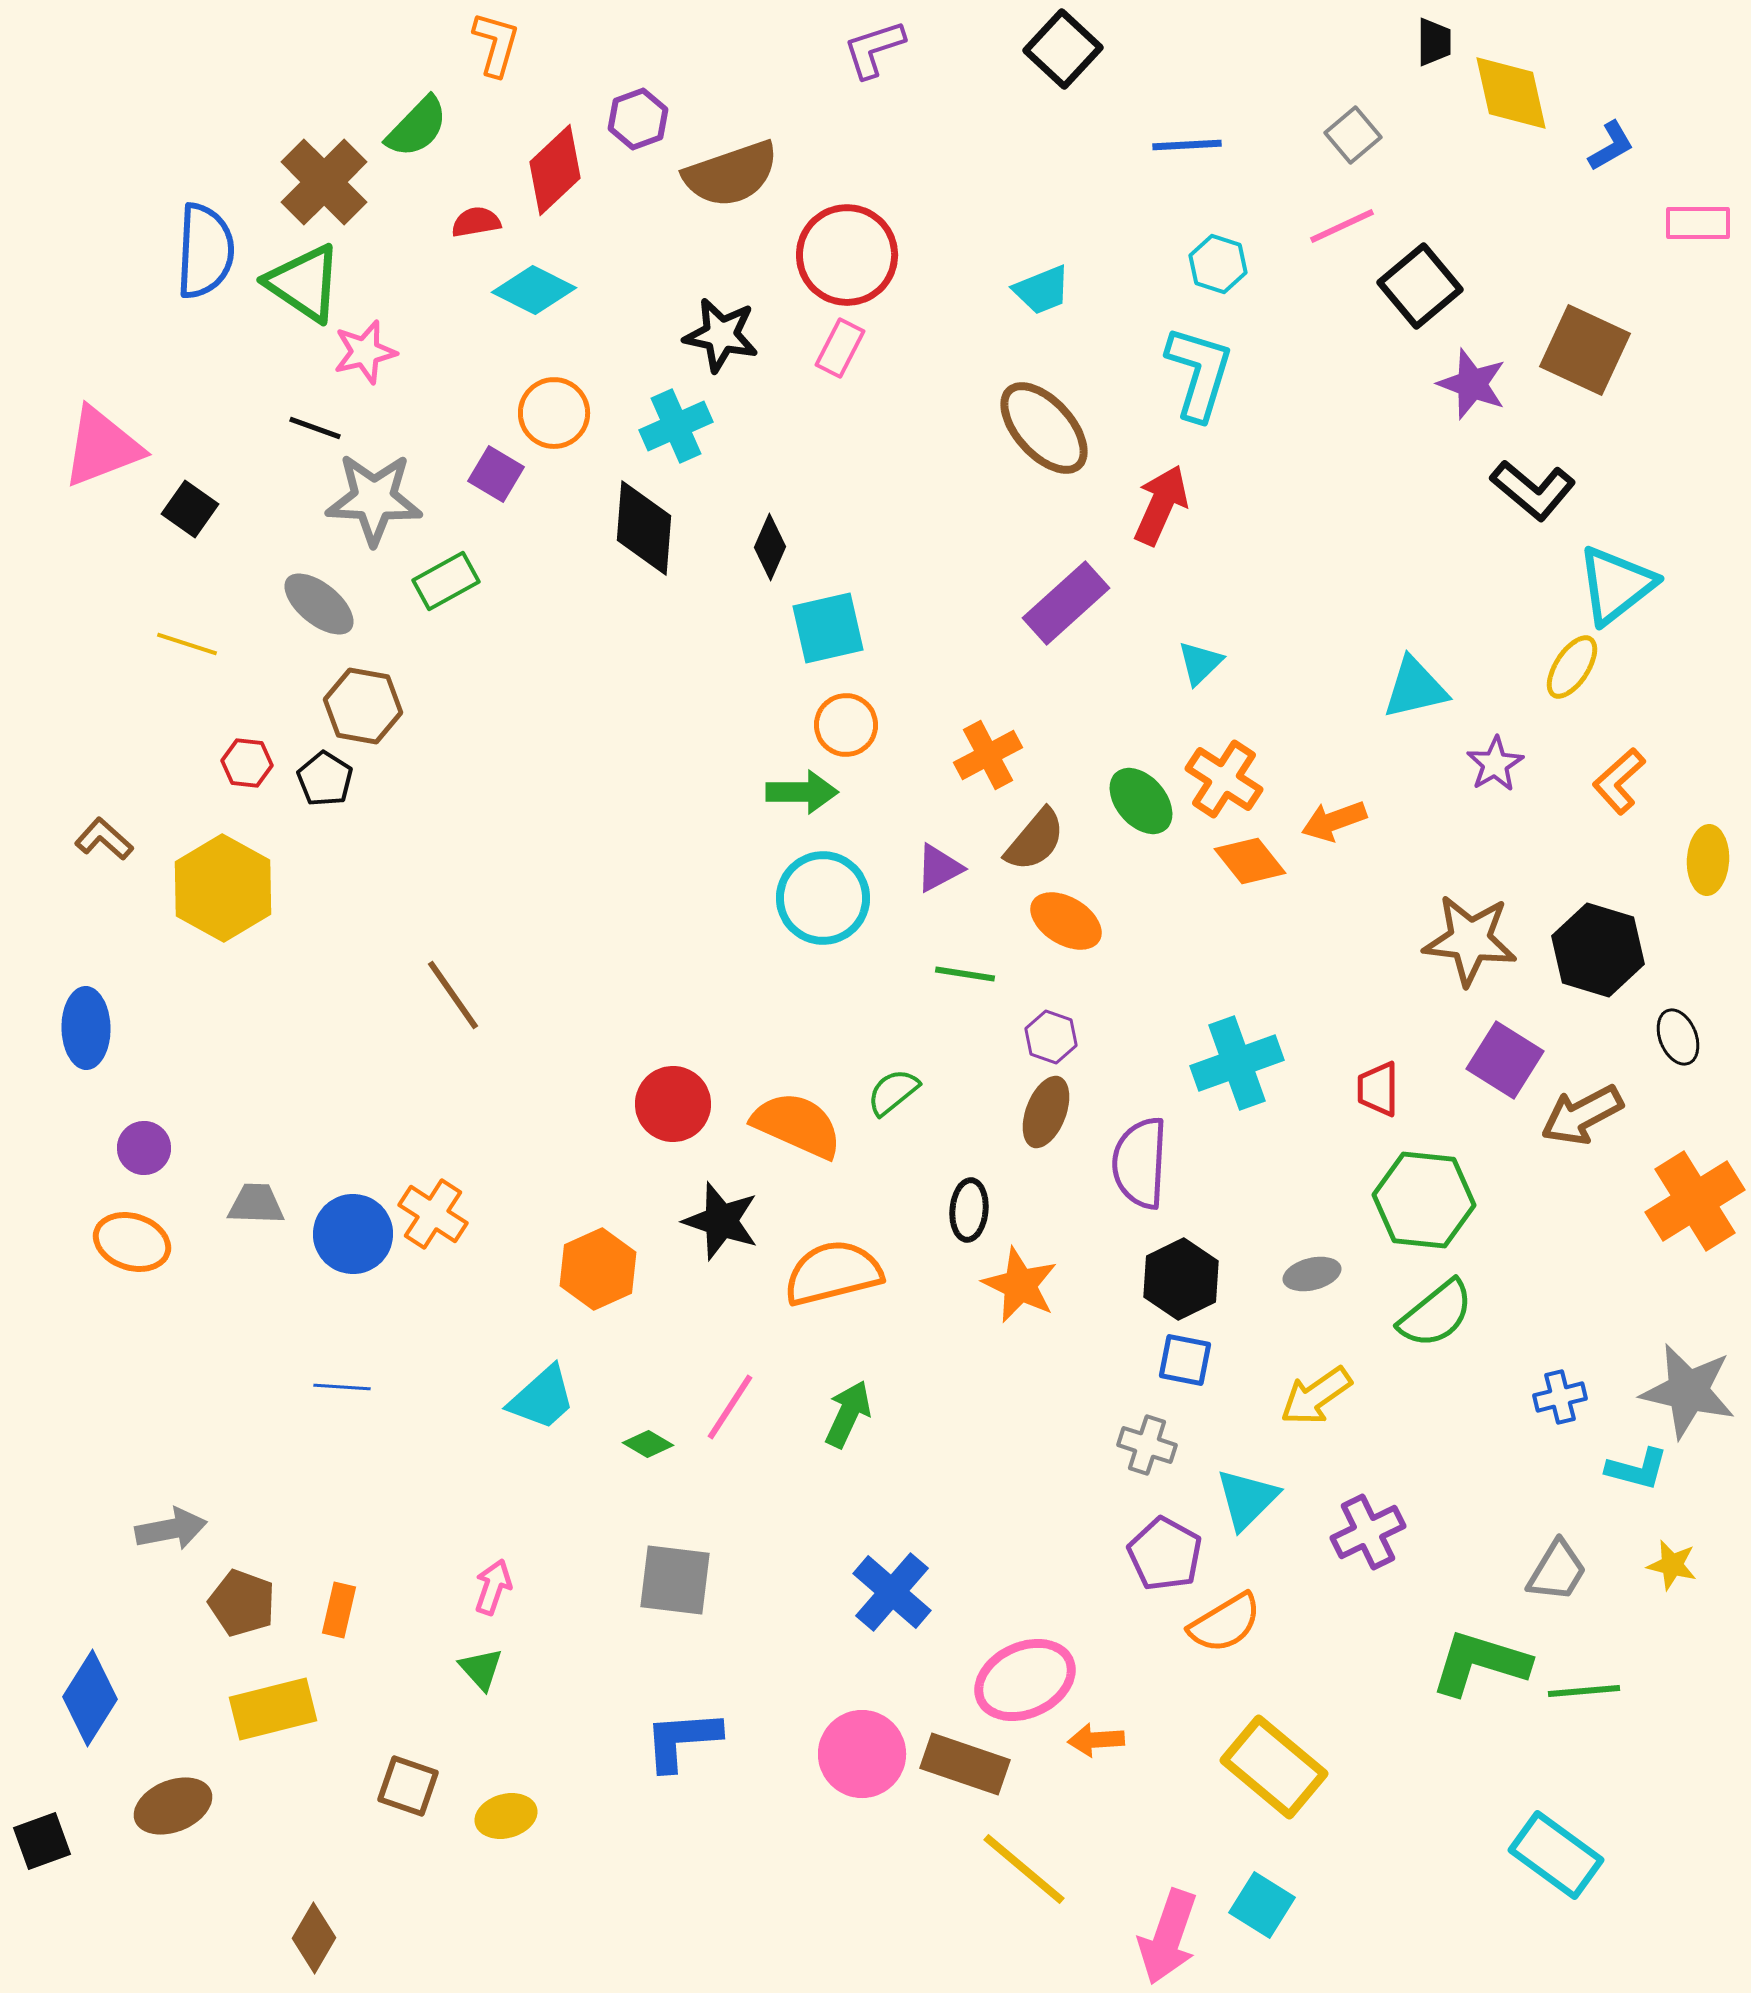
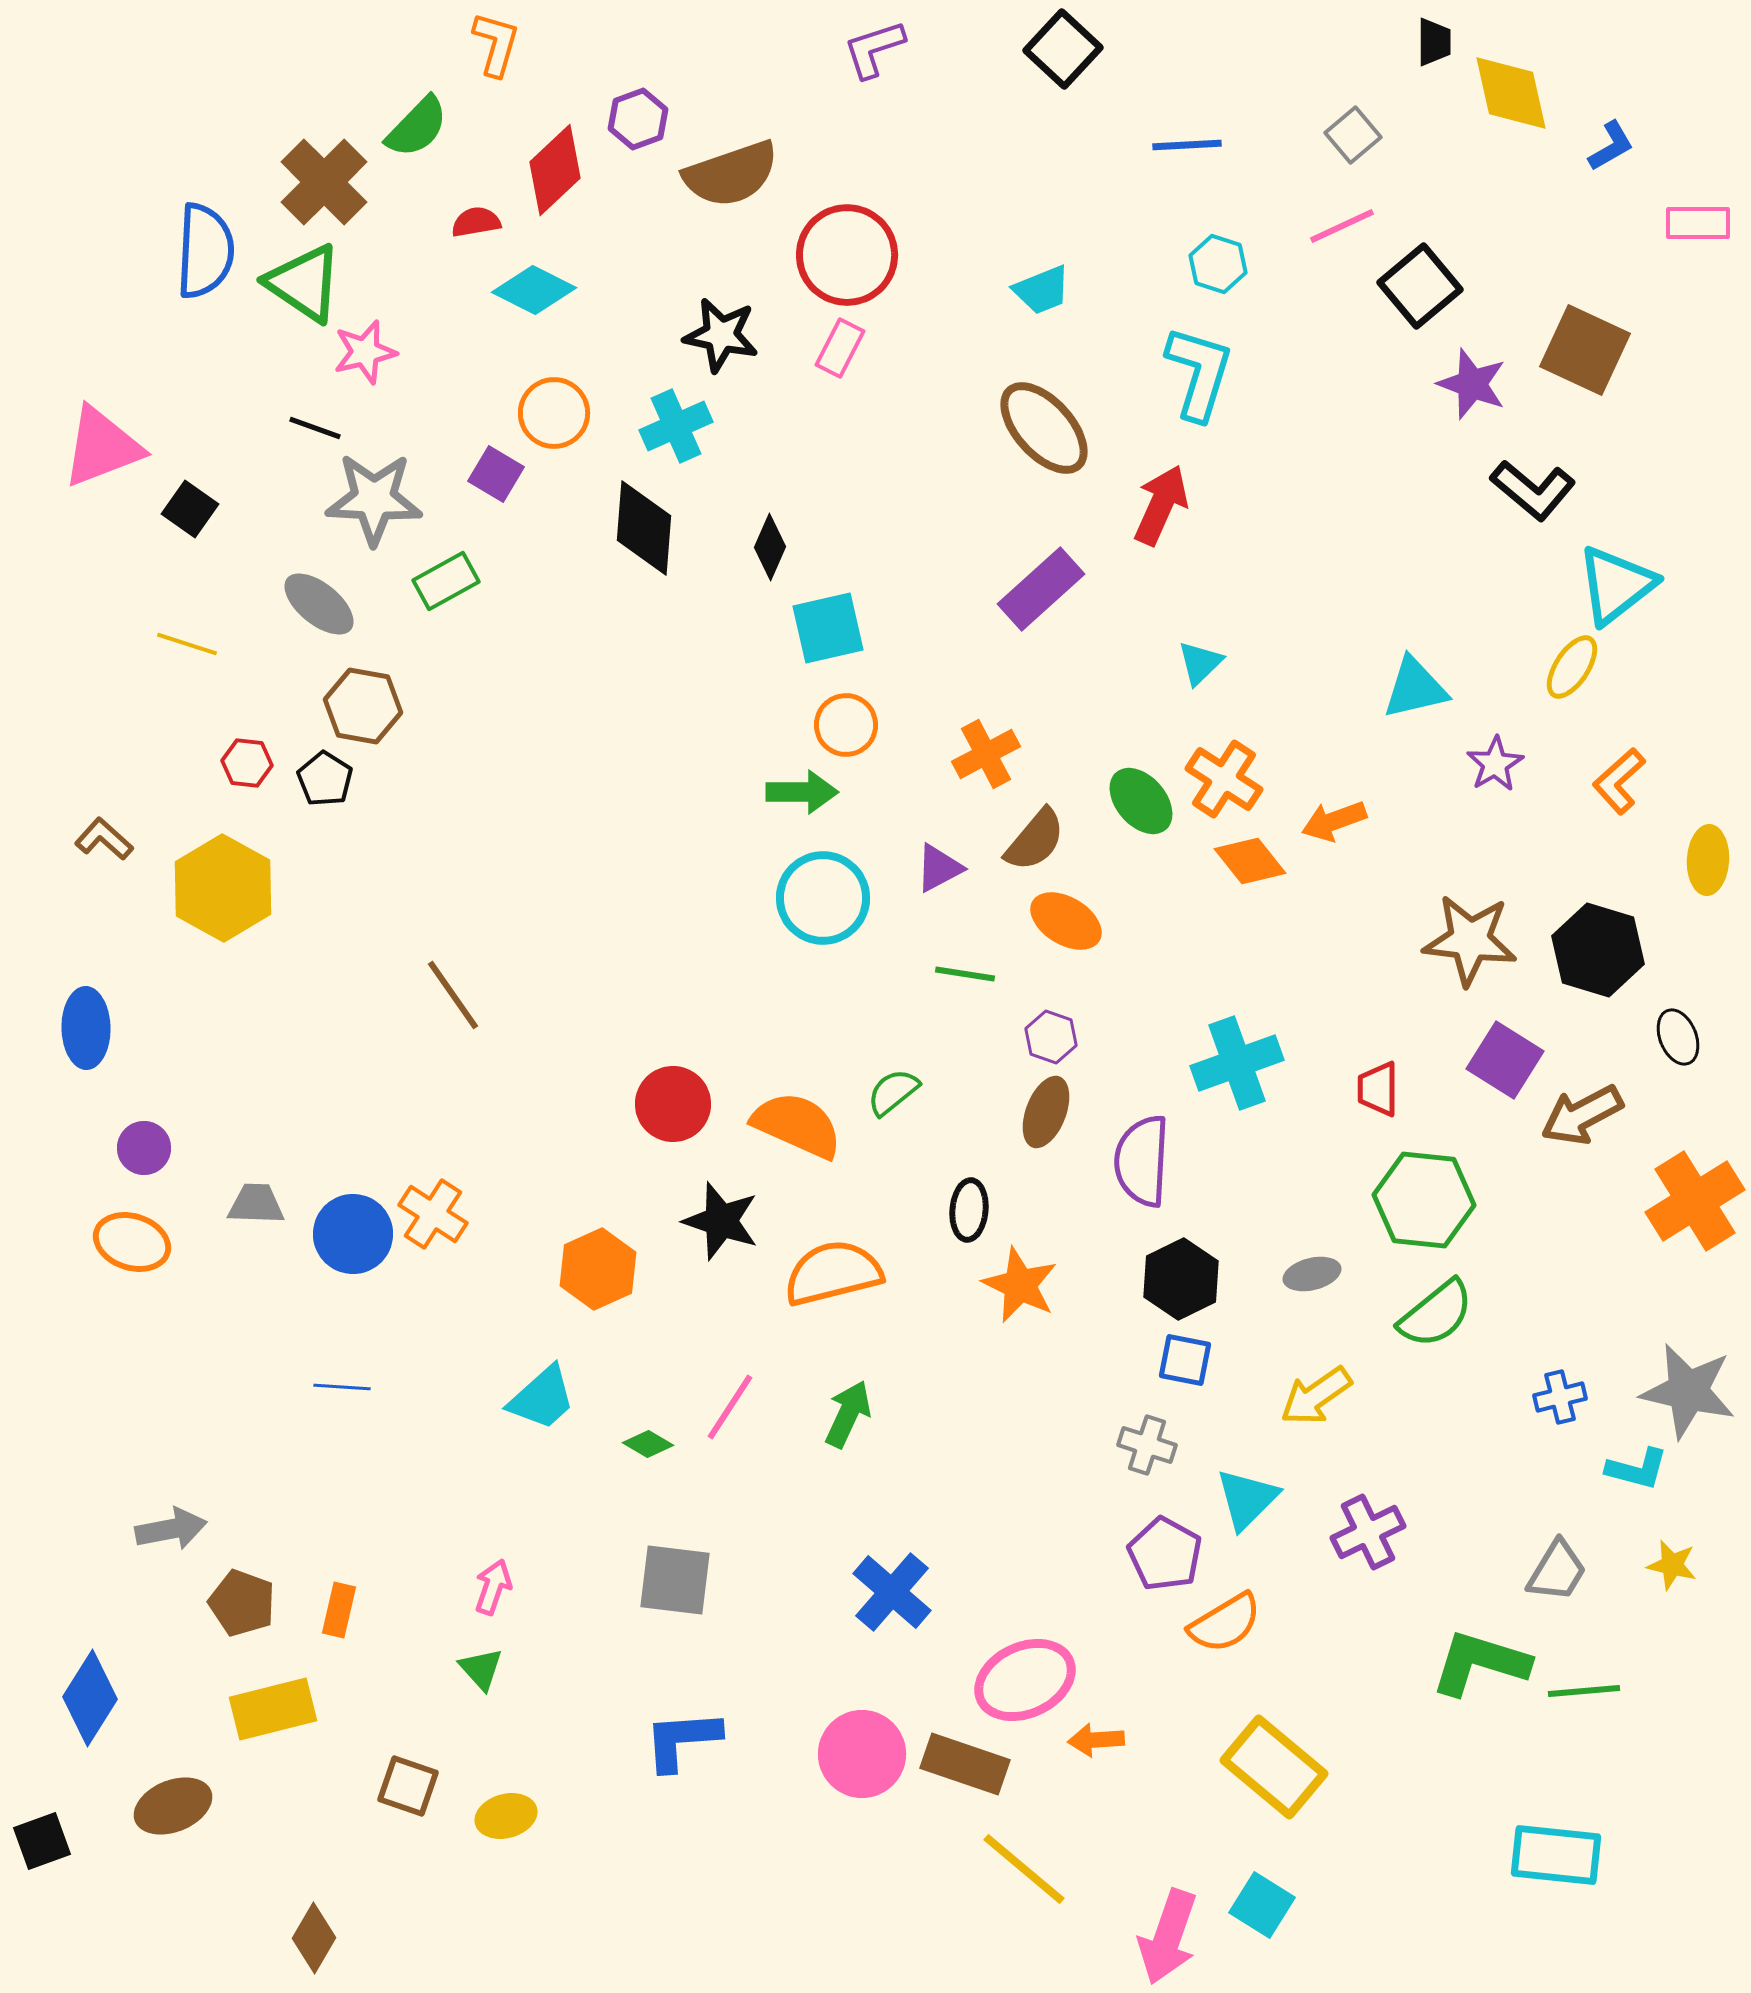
purple rectangle at (1066, 603): moved 25 px left, 14 px up
orange cross at (988, 755): moved 2 px left, 1 px up
purple semicircle at (1140, 1163): moved 2 px right, 2 px up
cyan rectangle at (1556, 1855): rotated 30 degrees counterclockwise
